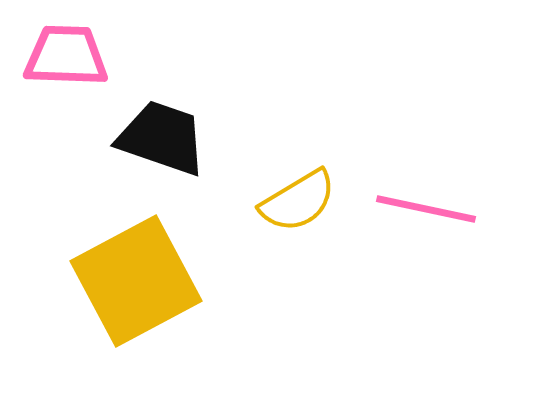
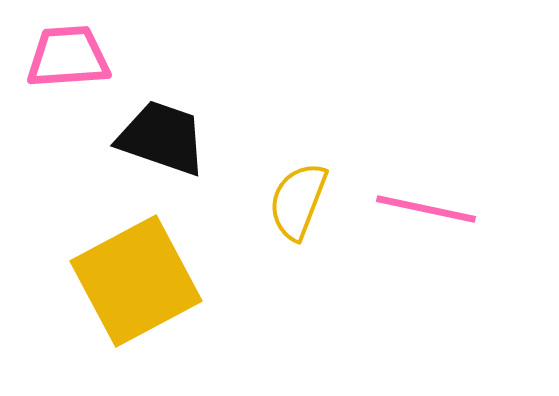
pink trapezoid: moved 2 px right, 1 px down; rotated 6 degrees counterclockwise
yellow semicircle: rotated 142 degrees clockwise
